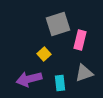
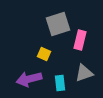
yellow square: rotated 24 degrees counterclockwise
